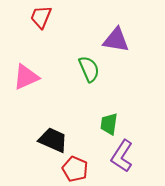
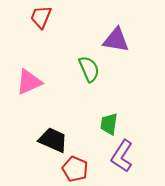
pink triangle: moved 3 px right, 5 px down
